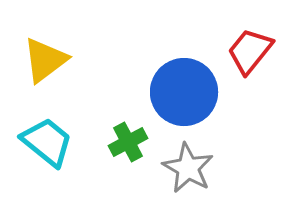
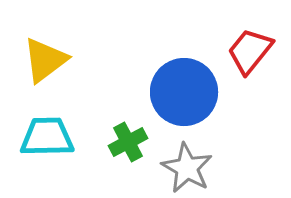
cyan trapezoid: moved 5 px up; rotated 40 degrees counterclockwise
gray star: moved 1 px left
